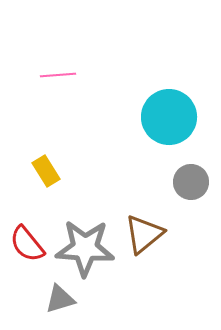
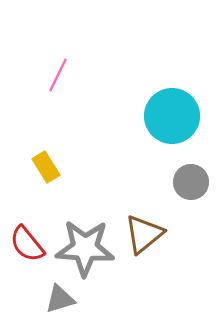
pink line: rotated 60 degrees counterclockwise
cyan circle: moved 3 px right, 1 px up
yellow rectangle: moved 4 px up
